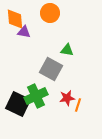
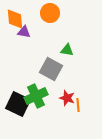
red star: rotated 28 degrees clockwise
orange line: rotated 24 degrees counterclockwise
